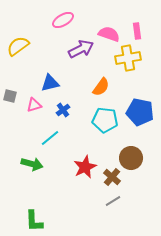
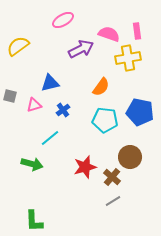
brown circle: moved 1 px left, 1 px up
red star: rotated 10 degrees clockwise
